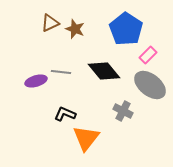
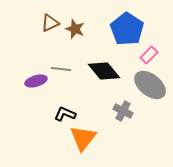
blue pentagon: moved 1 px right
pink rectangle: moved 1 px right
gray line: moved 3 px up
orange triangle: moved 3 px left
